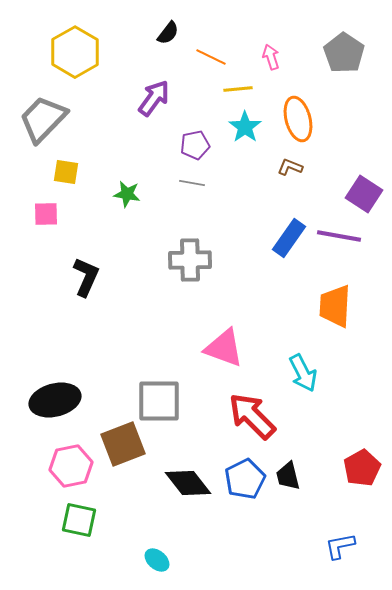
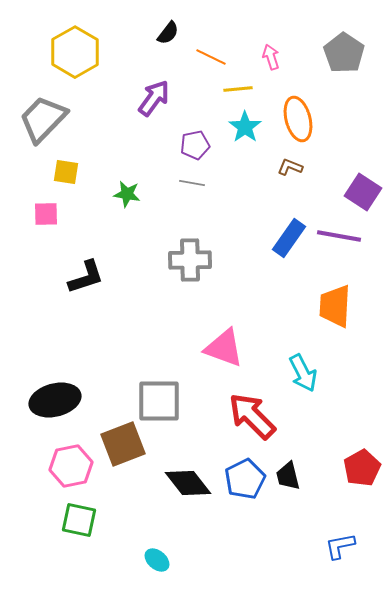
purple square: moved 1 px left, 2 px up
black L-shape: rotated 48 degrees clockwise
